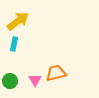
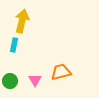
yellow arrow: moved 4 px right; rotated 40 degrees counterclockwise
cyan rectangle: moved 1 px down
orange trapezoid: moved 5 px right, 1 px up
